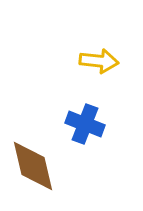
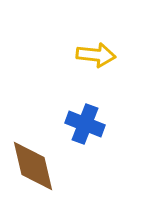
yellow arrow: moved 3 px left, 6 px up
